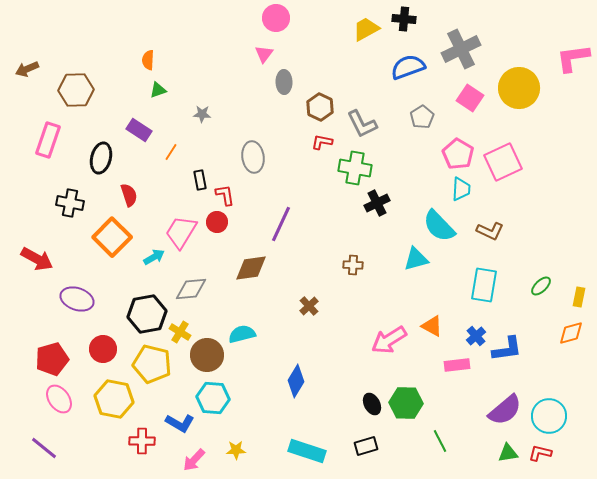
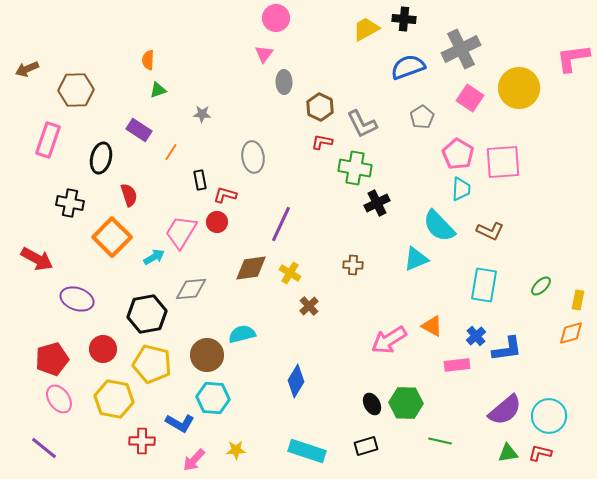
pink square at (503, 162): rotated 21 degrees clockwise
red L-shape at (225, 195): rotated 65 degrees counterclockwise
cyan triangle at (416, 259): rotated 8 degrees counterclockwise
yellow rectangle at (579, 297): moved 1 px left, 3 px down
yellow cross at (180, 332): moved 110 px right, 59 px up
green line at (440, 441): rotated 50 degrees counterclockwise
